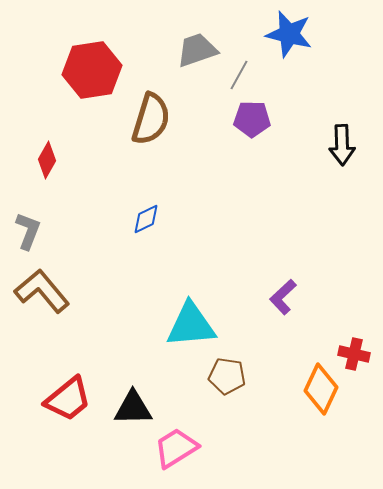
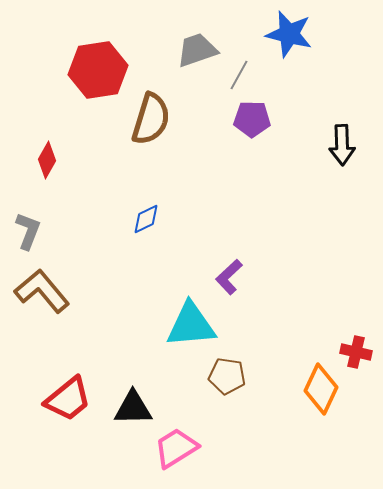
red hexagon: moved 6 px right
purple L-shape: moved 54 px left, 20 px up
red cross: moved 2 px right, 2 px up
